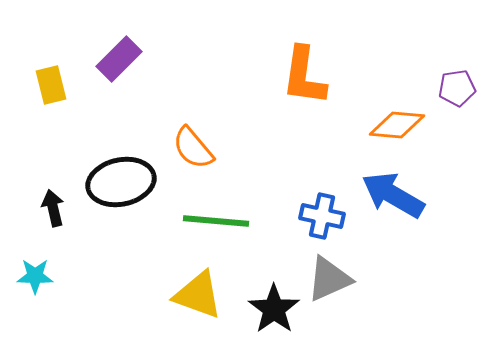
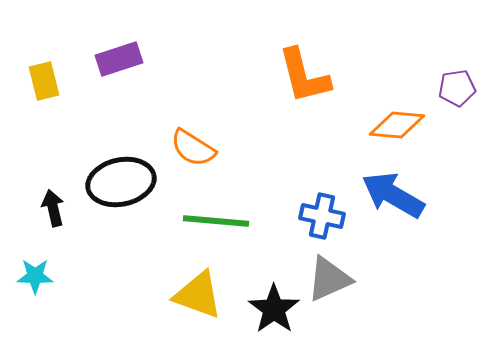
purple rectangle: rotated 27 degrees clockwise
orange L-shape: rotated 22 degrees counterclockwise
yellow rectangle: moved 7 px left, 4 px up
orange semicircle: rotated 18 degrees counterclockwise
